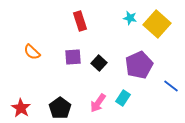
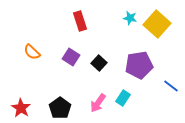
purple square: moved 2 px left; rotated 36 degrees clockwise
purple pentagon: rotated 16 degrees clockwise
